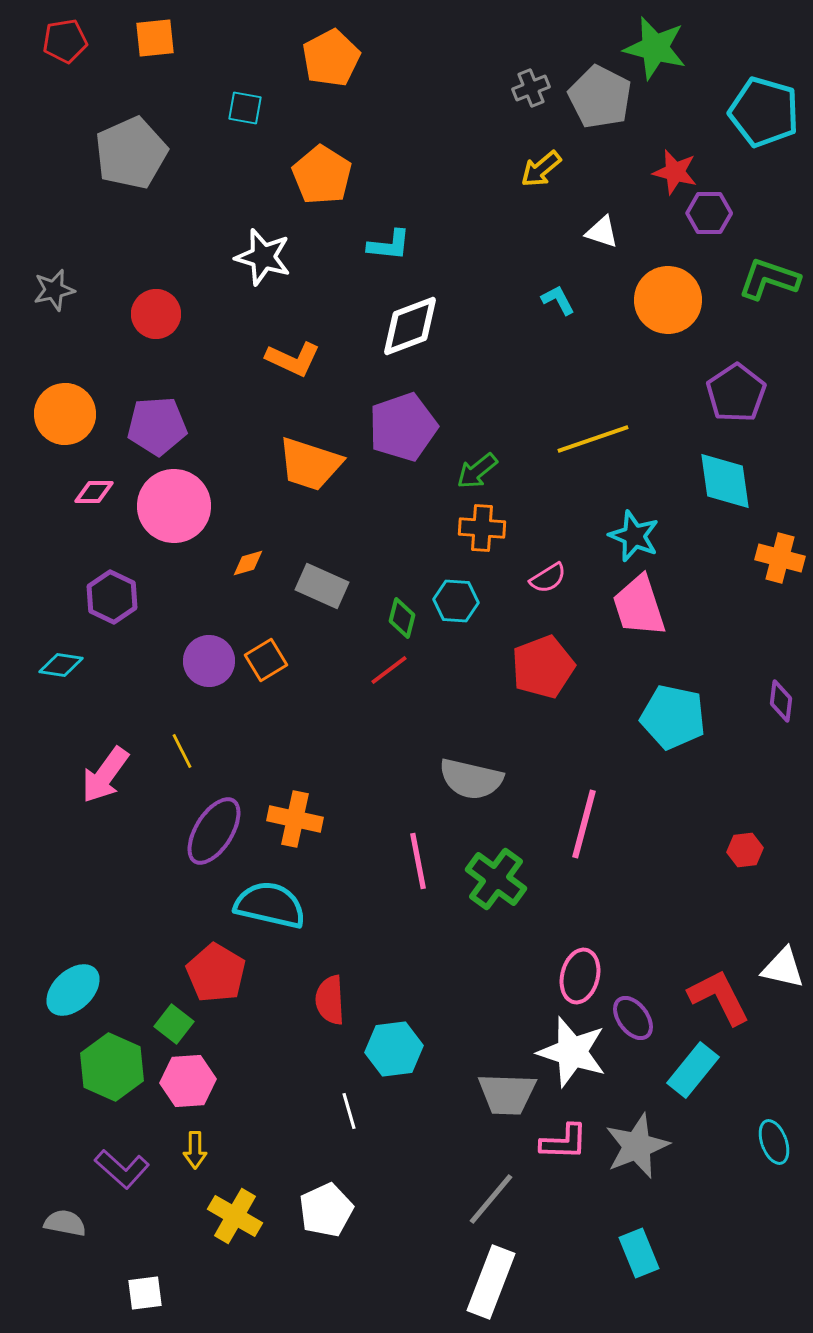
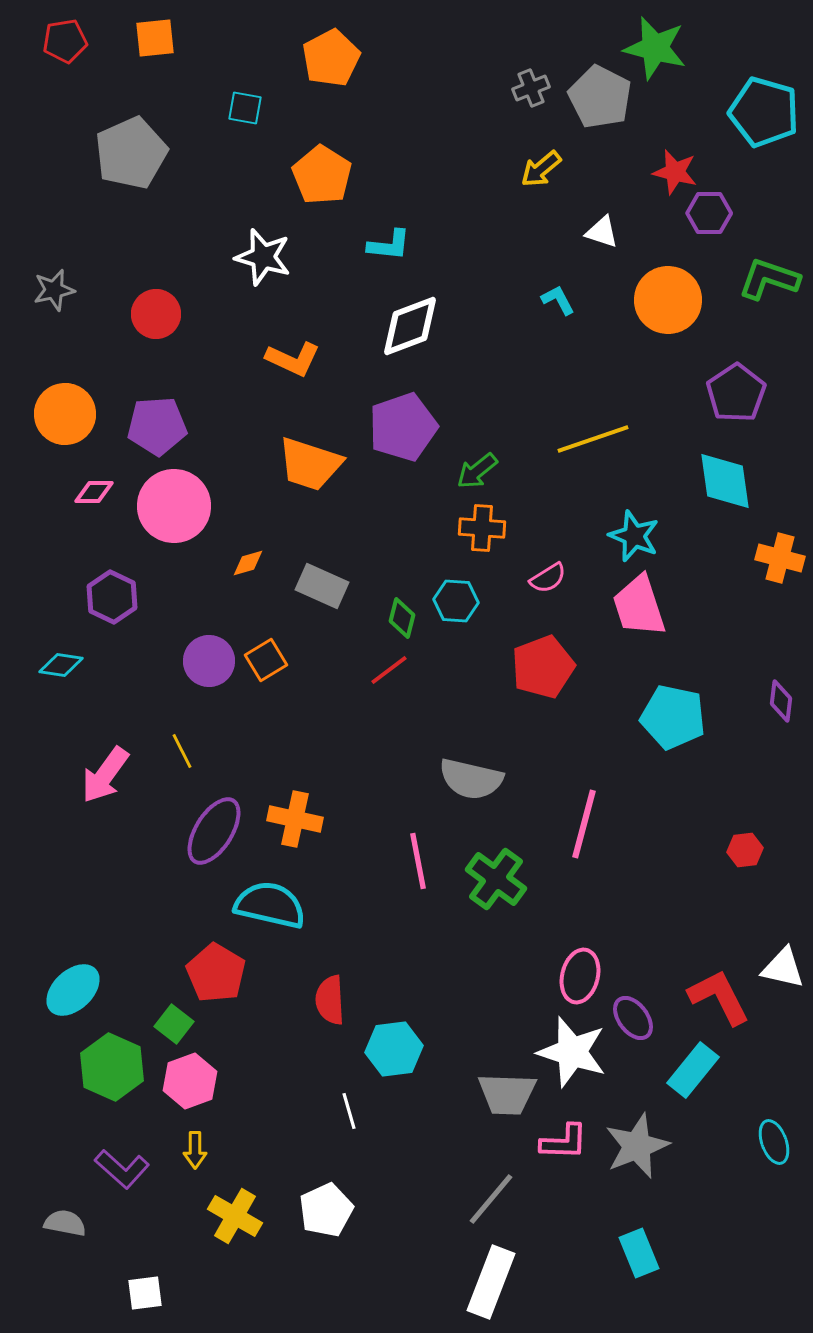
pink hexagon at (188, 1081): moved 2 px right; rotated 16 degrees counterclockwise
